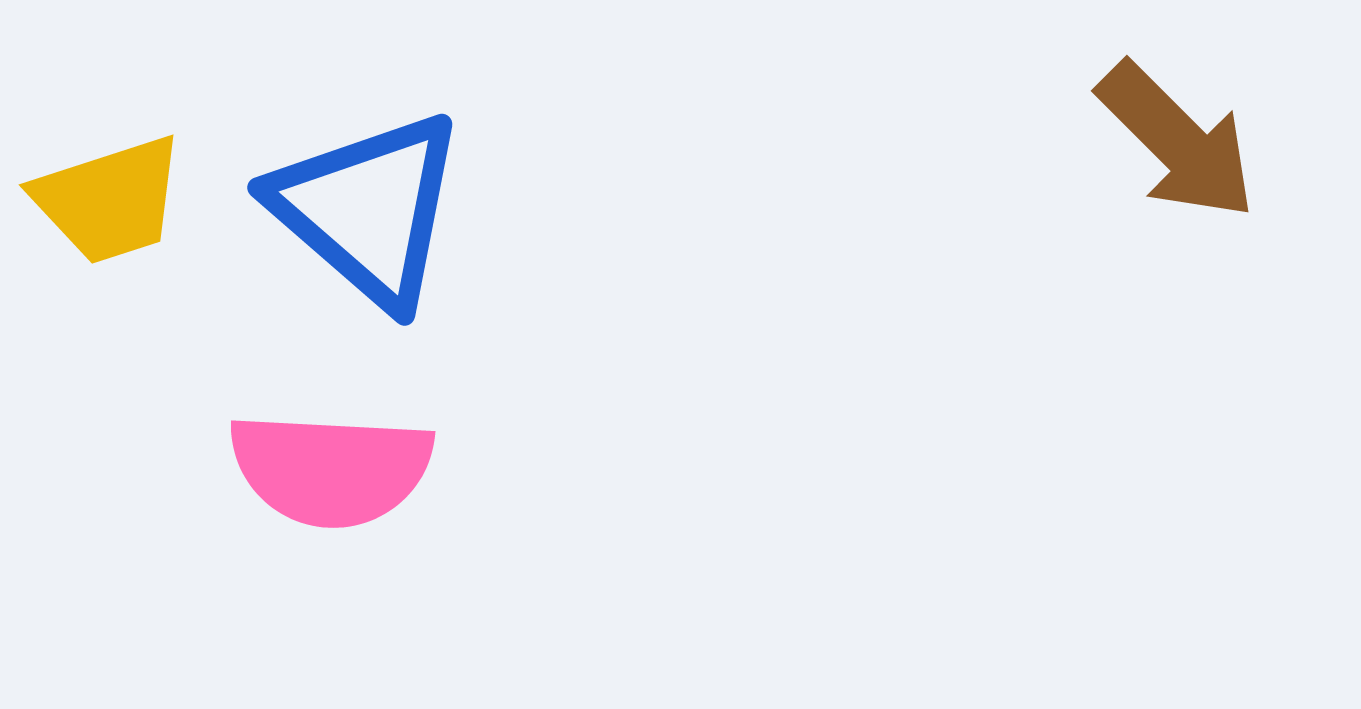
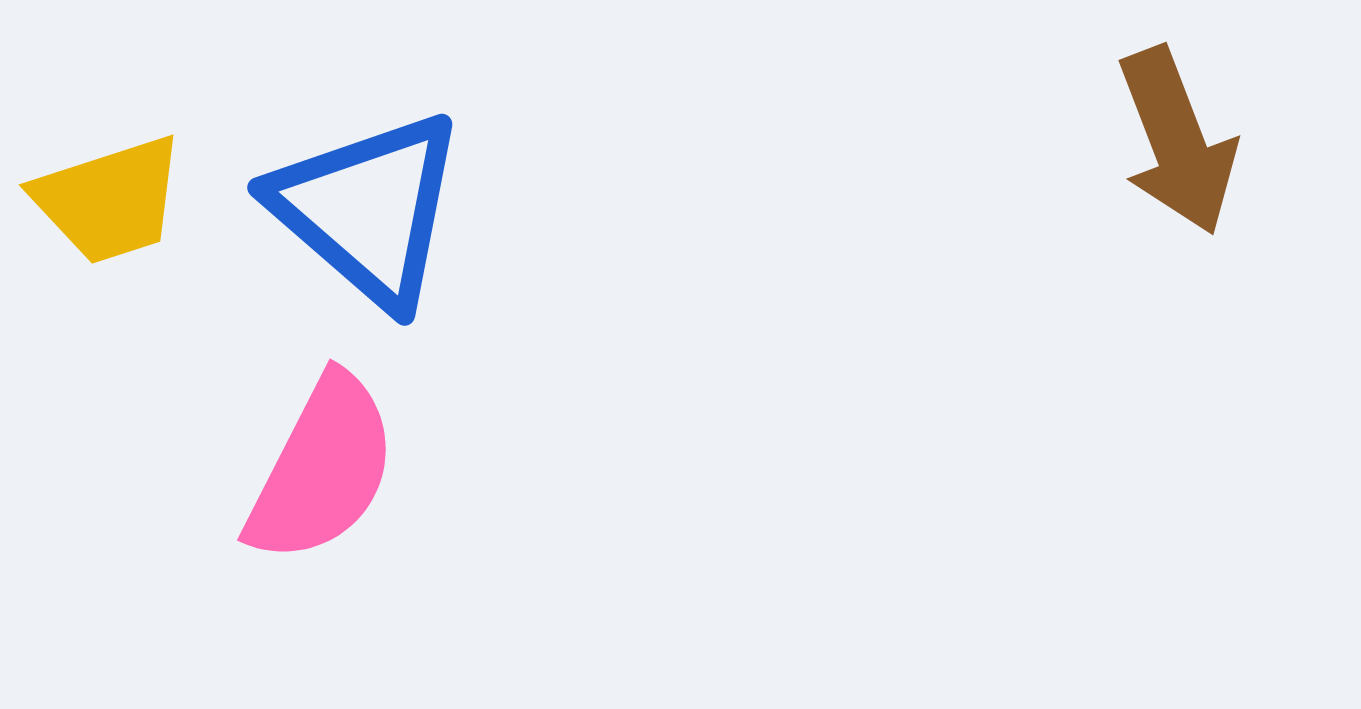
brown arrow: rotated 24 degrees clockwise
pink semicircle: moved 9 px left; rotated 66 degrees counterclockwise
